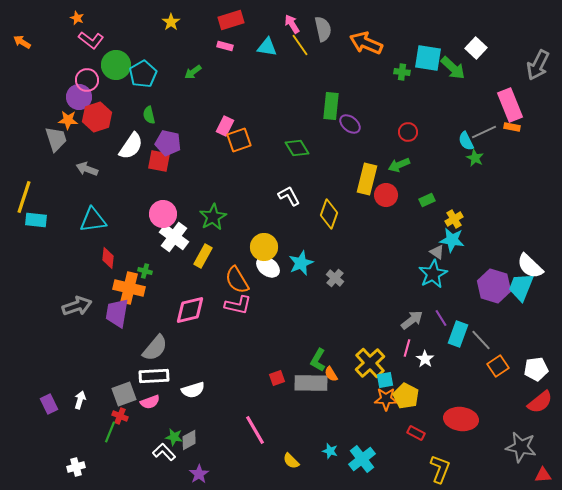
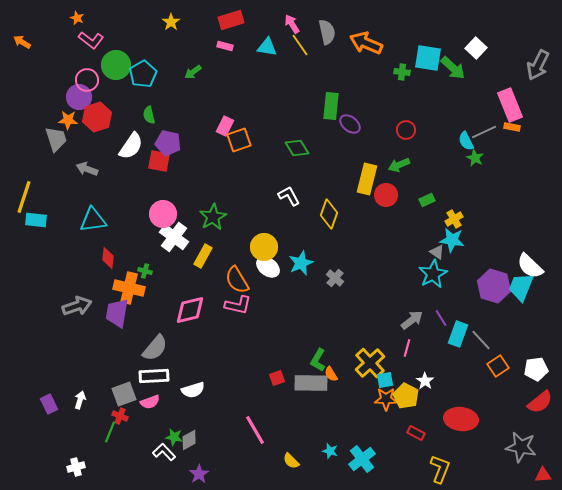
gray semicircle at (323, 29): moved 4 px right, 3 px down
red circle at (408, 132): moved 2 px left, 2 px up
white star at (425, 359): moved 22 px down
